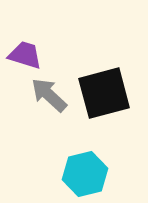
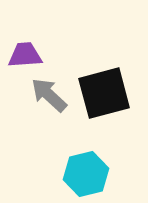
purple trapezoid: rotated 21 degrees counterclockwise
cyan hexagon: moved 1 px right
